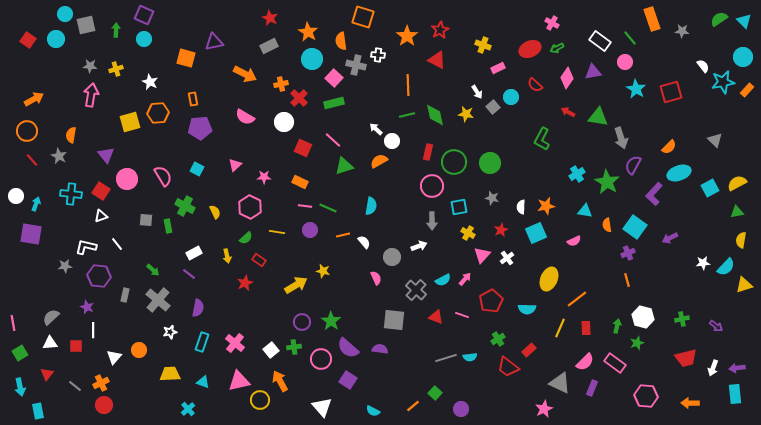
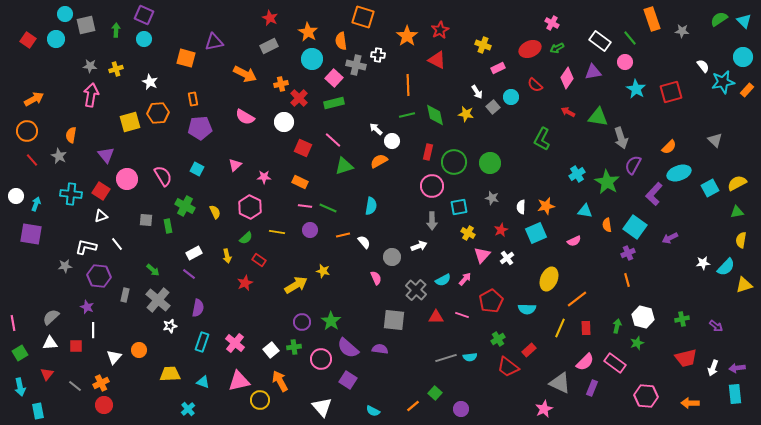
red triangle at (436, 317): rotated 21 degrees counterclockwise
white star at (170, 332): moved 6 px up
